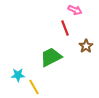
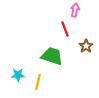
pink arrow: rotated 104 degrees counterclockwise
red line: moved 1 px down
green trapezoid: moved 1 px right, 1 px up; rotated 45 degrees clockwise
yellow line: moved 4 px right, 5 px up; rotated 42 degrees clockwise
